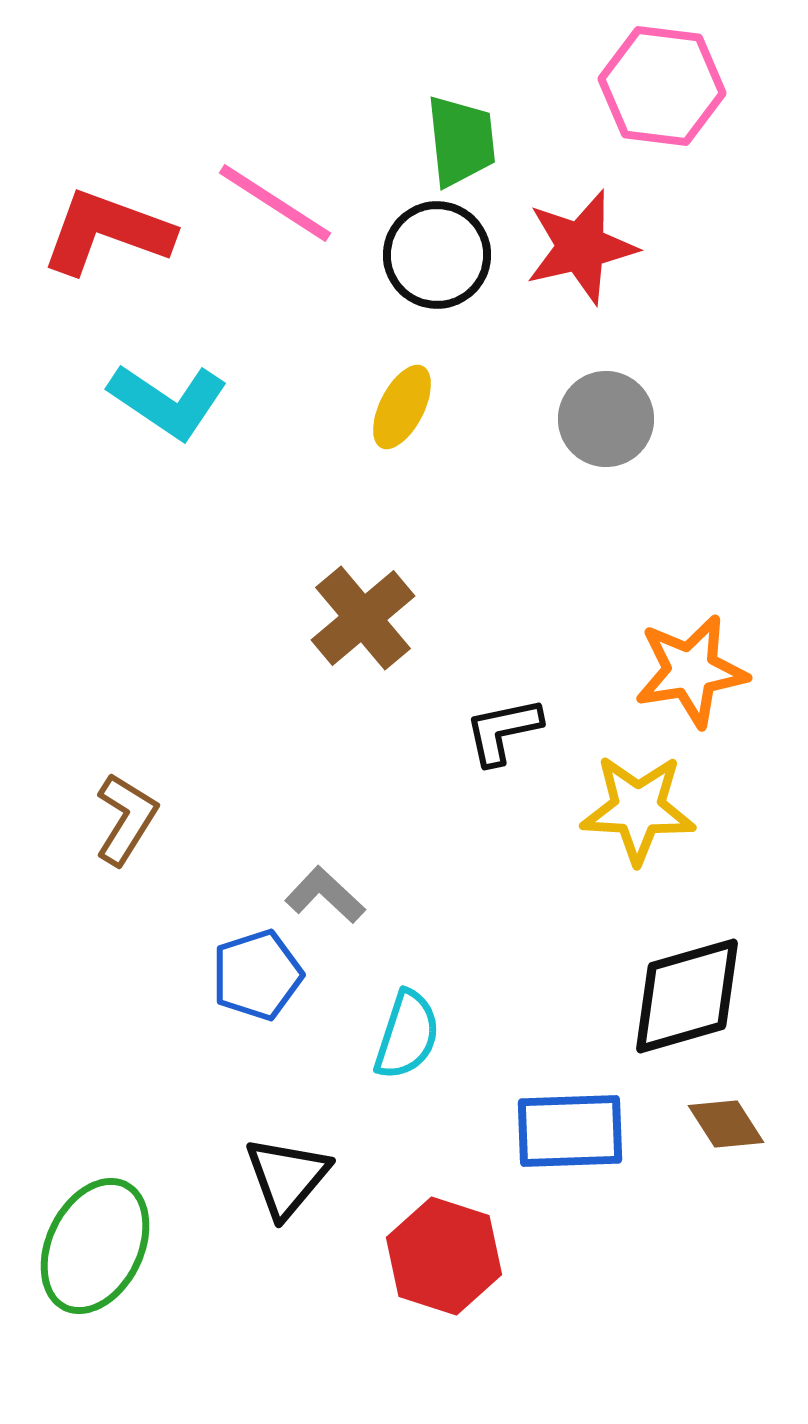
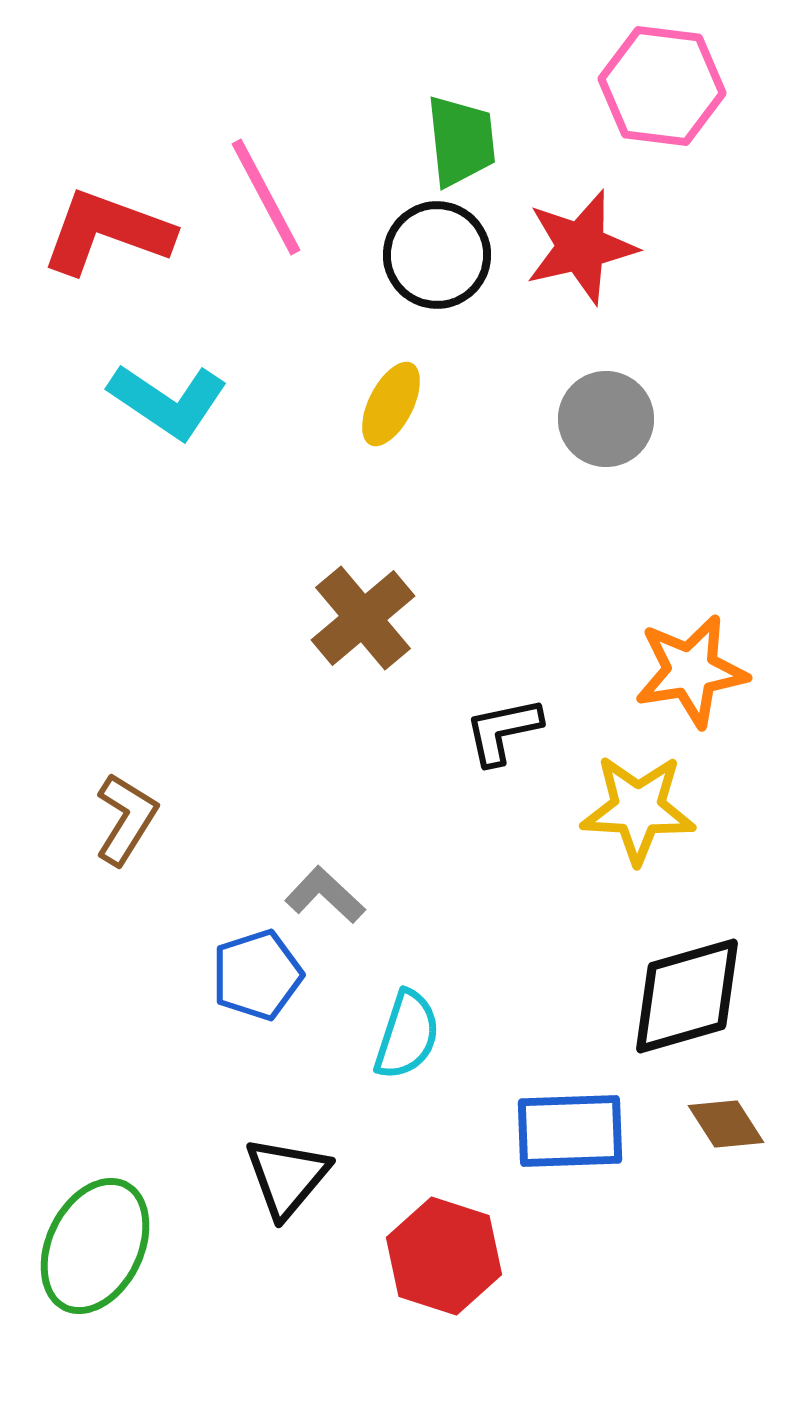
pink line: moved 9 px left, 6 px up; rotated 29 degrees clockwise
yellow ellipse: moved 11 px left, 3 px up
